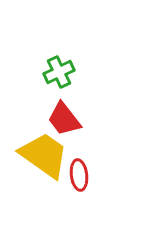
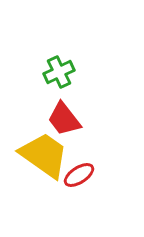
red ellipse: rotated 64 degrees clockwise
